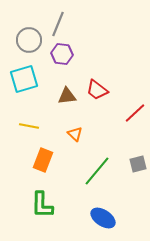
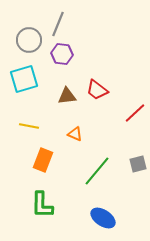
orange triangle: rotated 21 degrees counterclockwise
